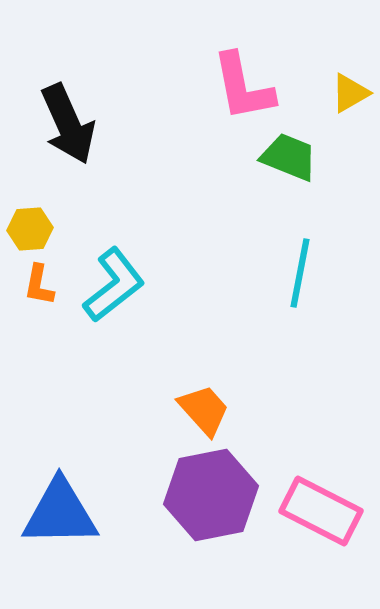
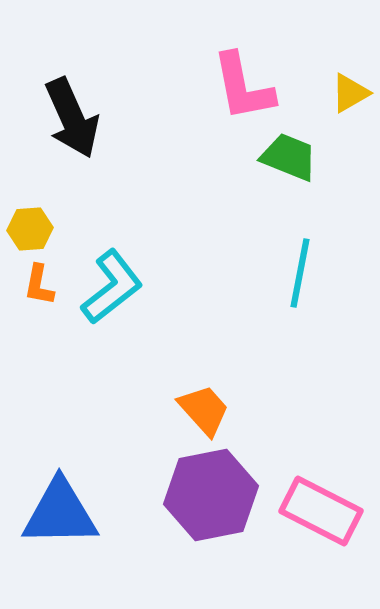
black arrow: moved 4 px right, 6 px up
cyan L-shape: moved 2 px left, 2 px down
